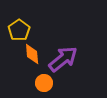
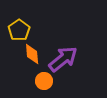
orange circle: moved 2 px up
